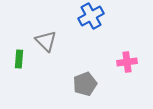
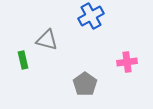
gray triangle: moved 1 px right, 1 px up; rotated 30 degrees counterclockwise
green rectangle: moved 4 px right, 1 px down; rotated 18 degrees counterclockwise
gray pentagon: rotated 15 degrees counterclockwise
